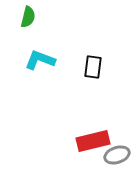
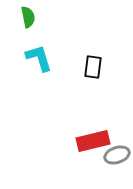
green semicircle: rotated 25 degrees counterclockwise
cyan L-shape: moved 1 px left, 2 px up; rotated 52 degrees clockwise
